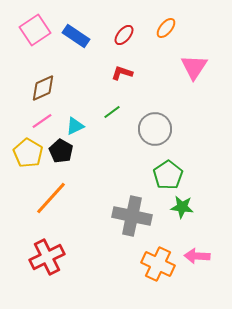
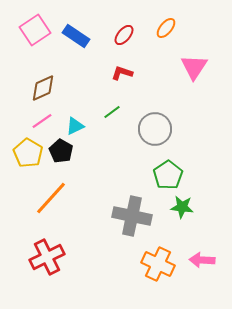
pink arrow: moved 5 px right, 4 px down
